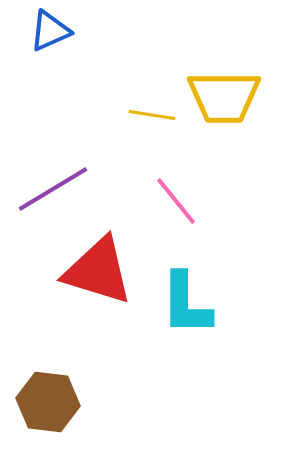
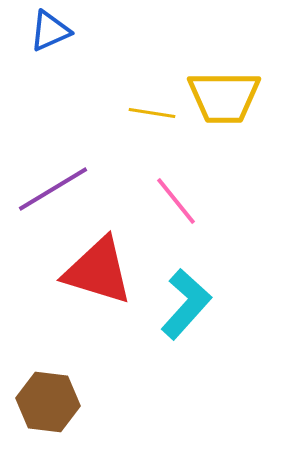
yellow line: moved 2 px up
cyan L-shape: rotated 138 degrees counterclockwise
